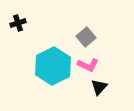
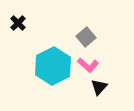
black cross: rotated 28 degrees counterclockwise
pink L-shape: rotated 15 degrees clockwise
